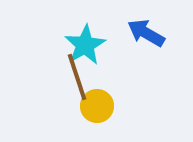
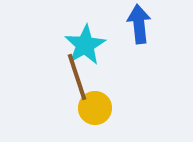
blue arrow: moved 7 px left, 9 px up; rotated 54 degrees clockwise
yellow circle: moved 2 px left, 2 px down
